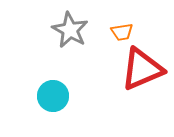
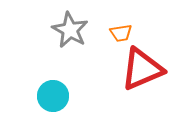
orange trapezoid: moved 1 px left, 1 px down
